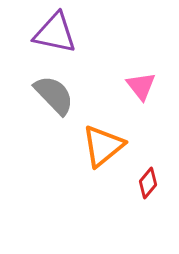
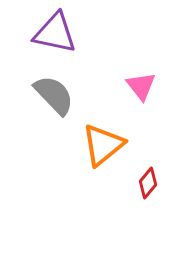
orange triangle: moved 1 px up
